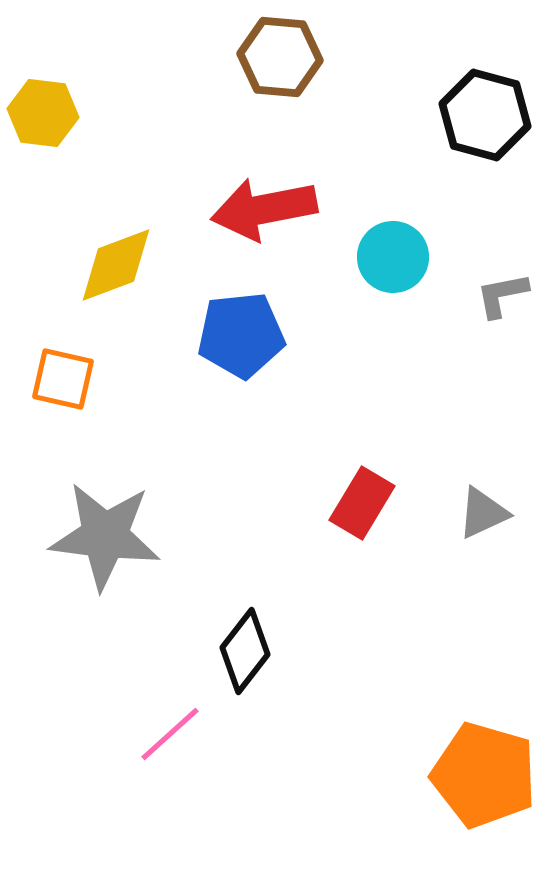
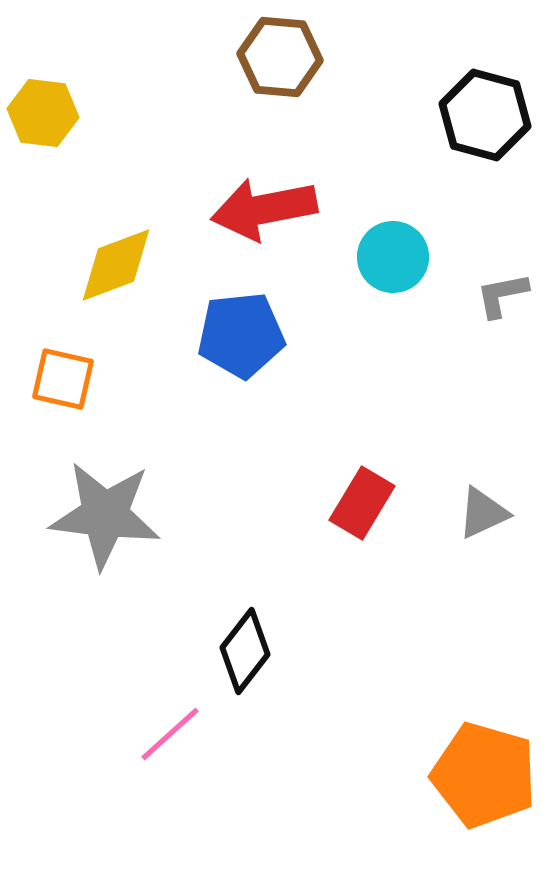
gray star: moved 21 px up
